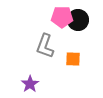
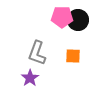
gray L-shape: moved 8 px left, 7 px down
orange square: moved 3 px up
purple star: moved 6 px up
